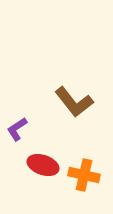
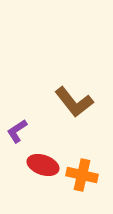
purple L-shape: moved 2 px down
orange cross: moved 2 px left
